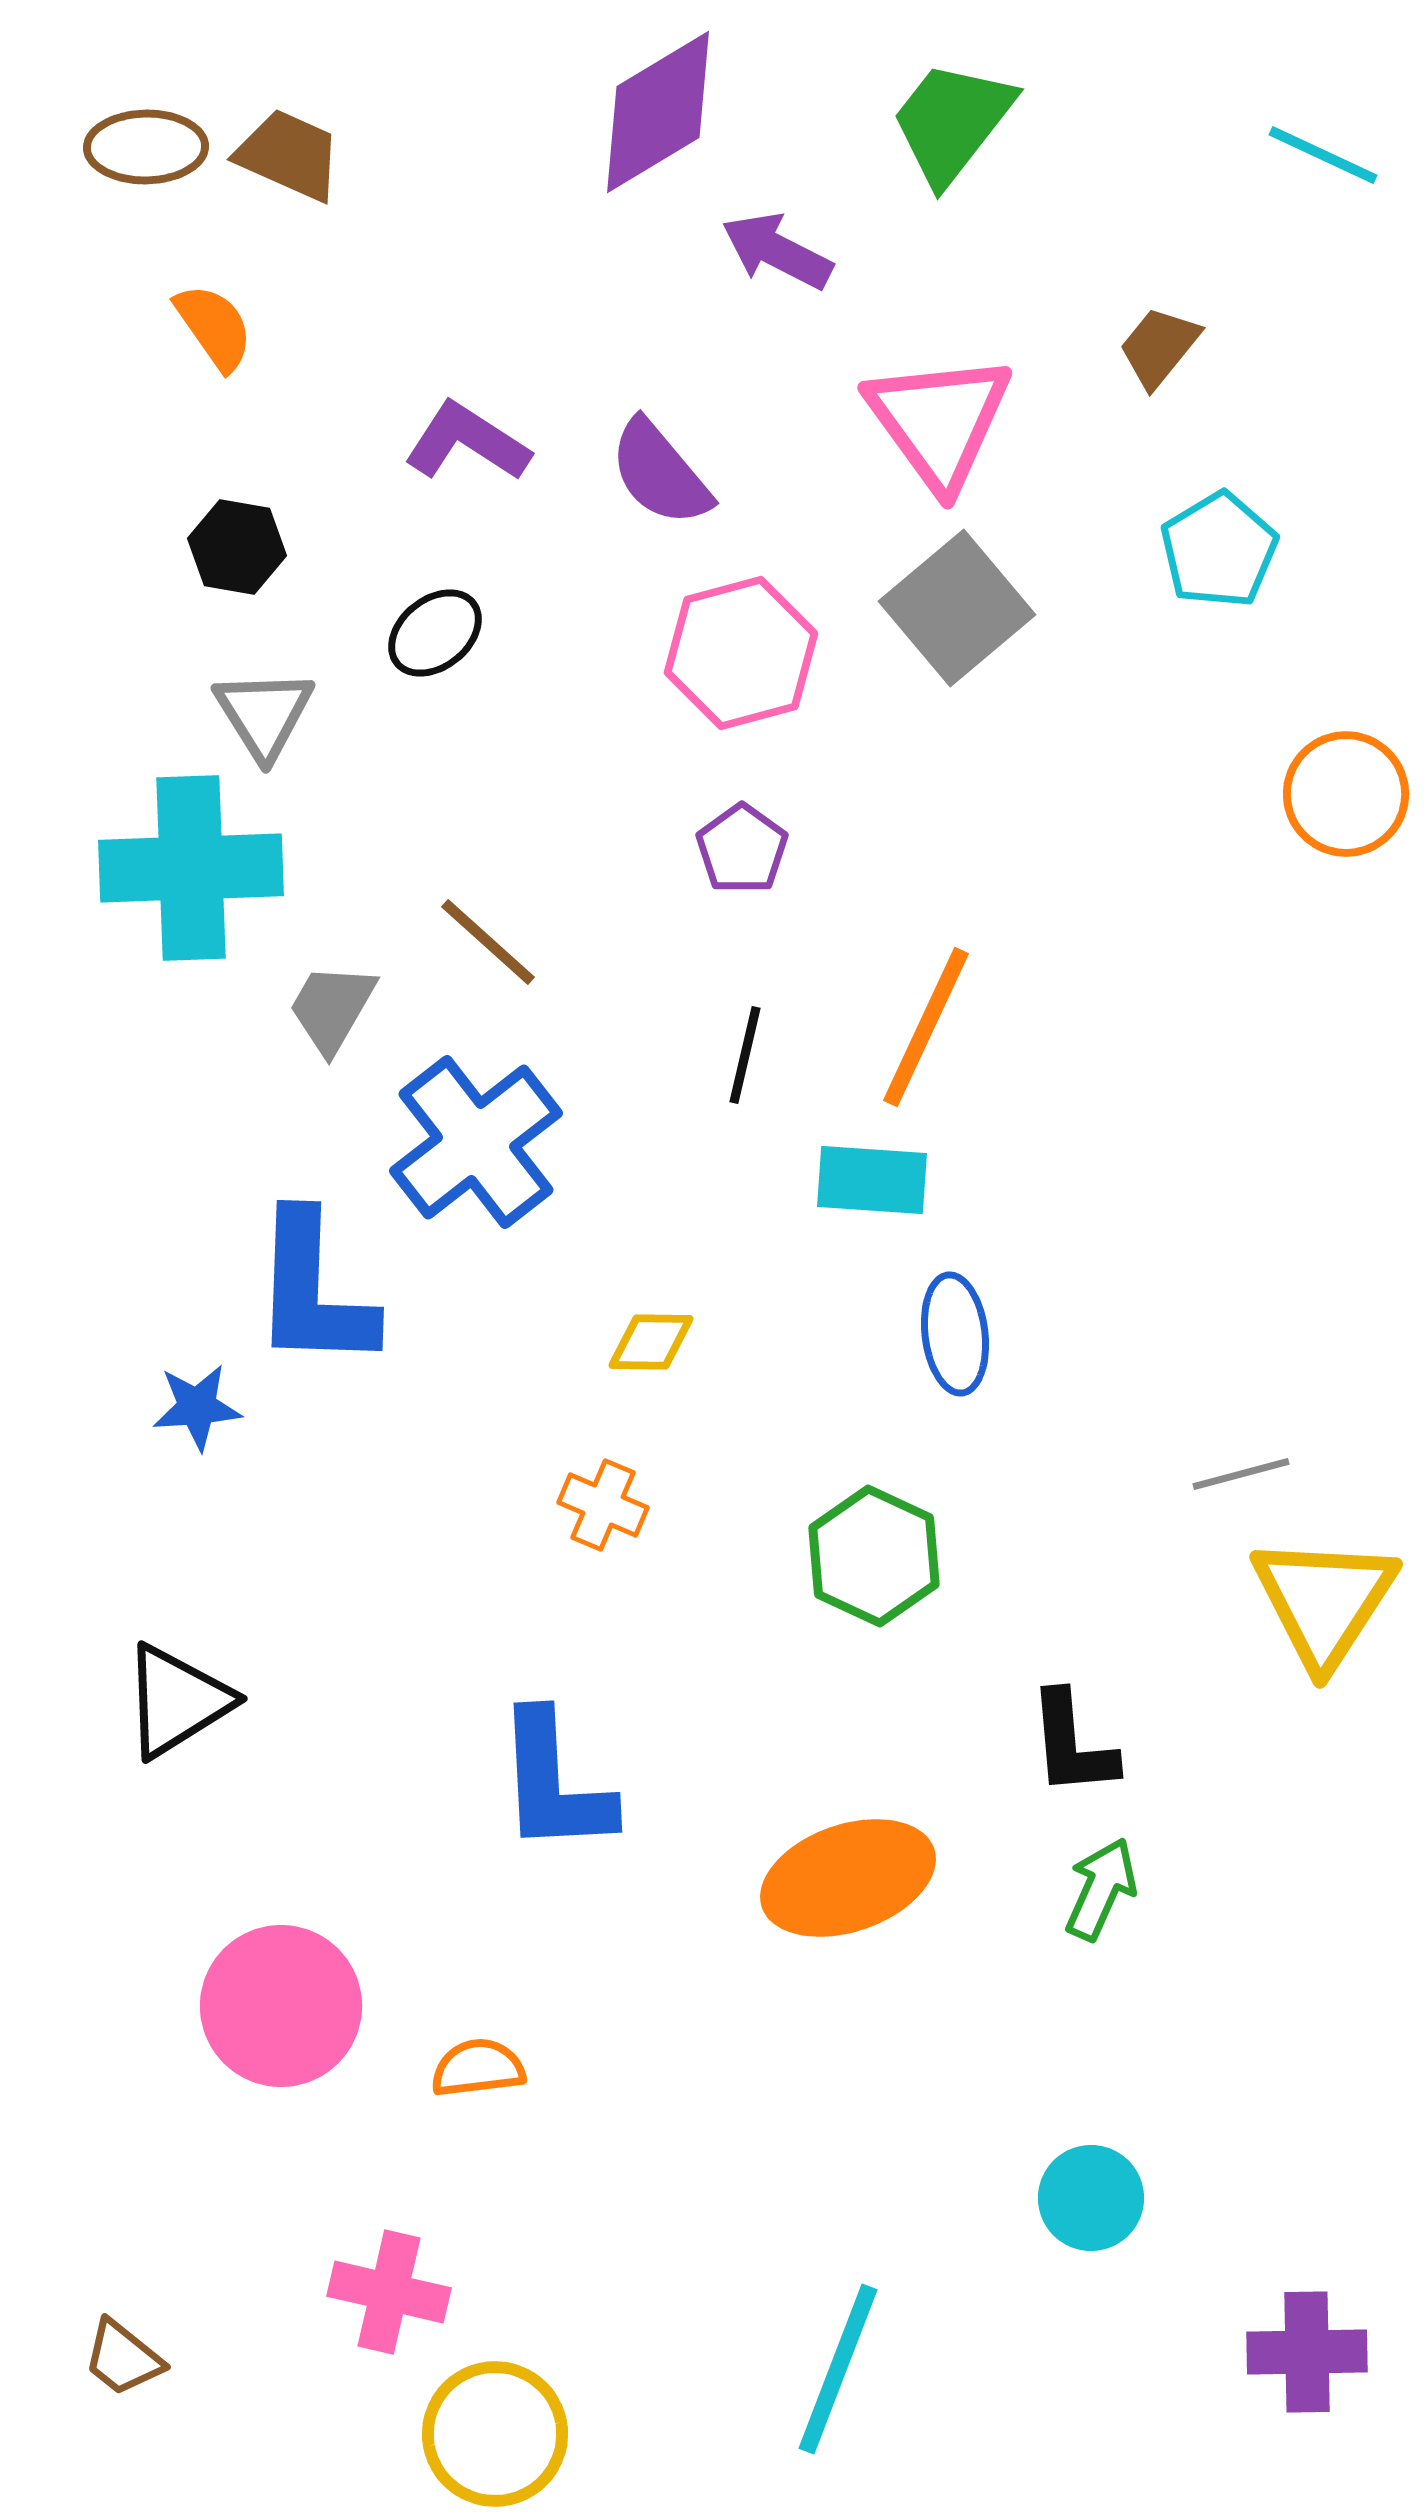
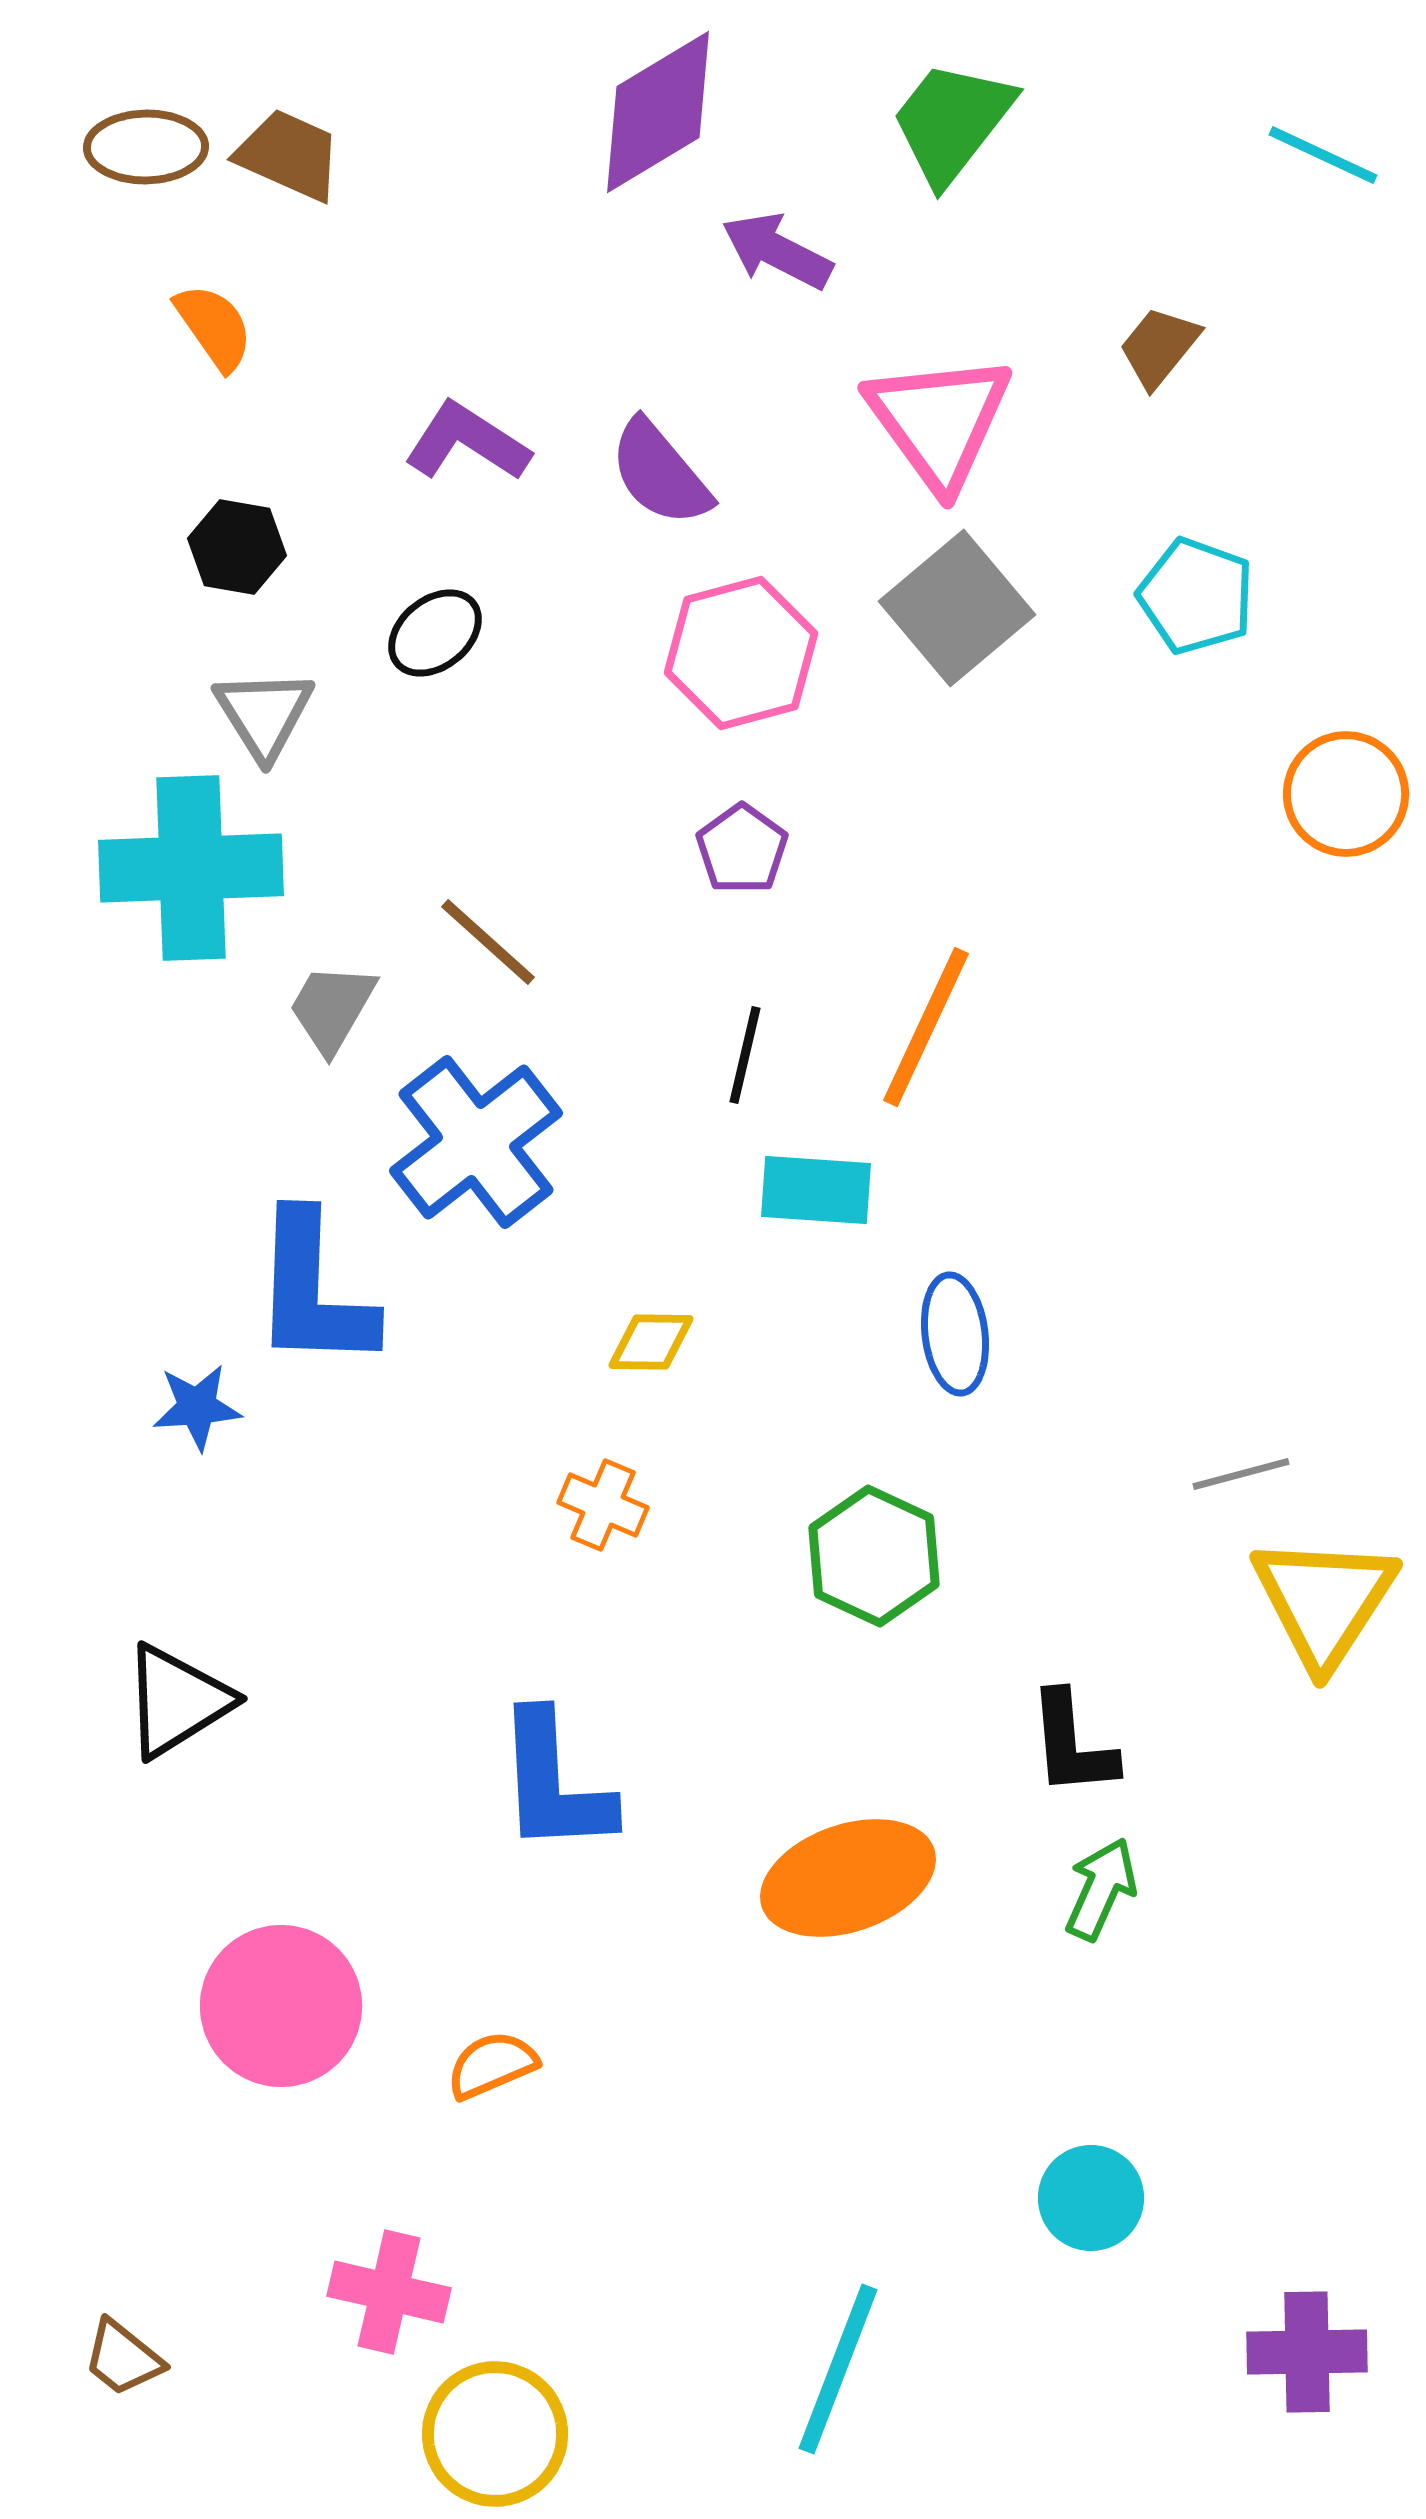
cyan pentagon at (1219, 550): moved 23 px left, 46 px down; rotated 21 degrees counterclockwise
cyan rectangle at (872, 1180): moved 56 px left, 10 px down
orange semicircle at (478, 2068): moved 14 px right, 3 px up; rotated 16 degrees counterclockwise
